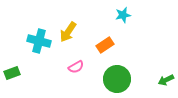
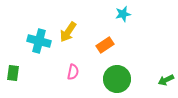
cyan star: moved 1 px up
pink semicircle: moved 3 px left, 5 px down; rotated 49 degrees counterclockwise
green rectangle: moved 1 px right; rotated 63 degrees counterclockwise
